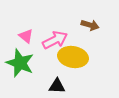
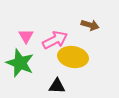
pink triangle: rotated 21 degrees clockwise
